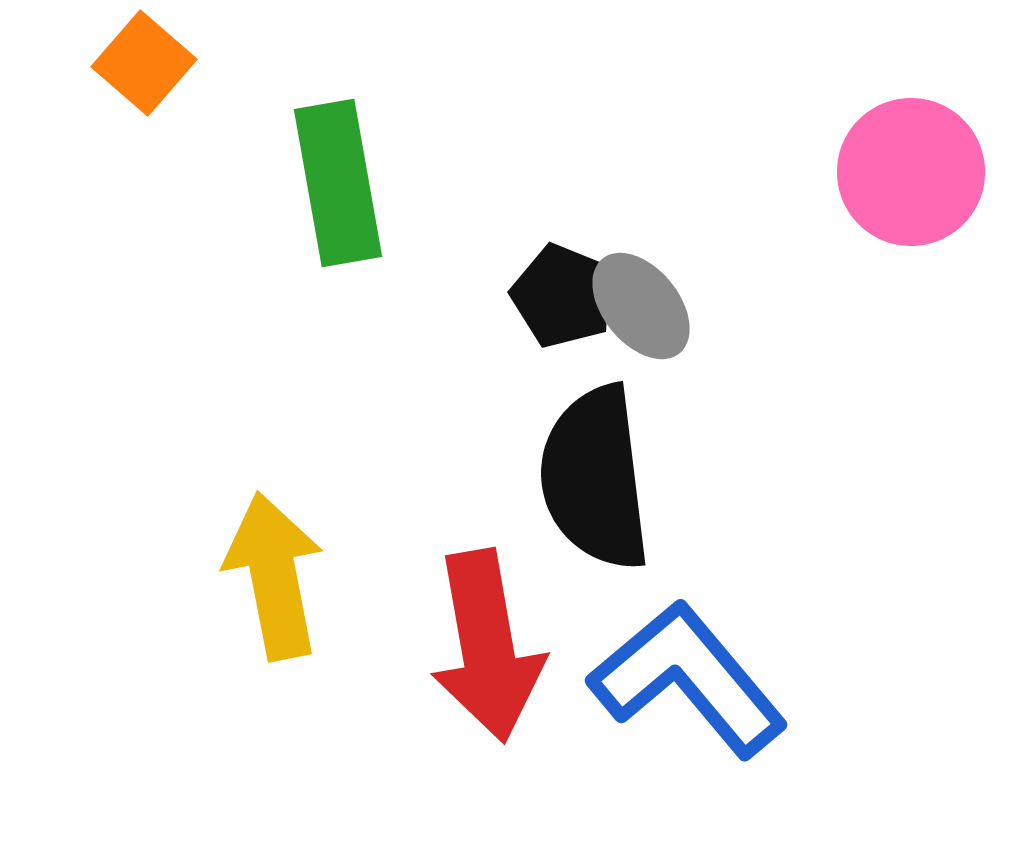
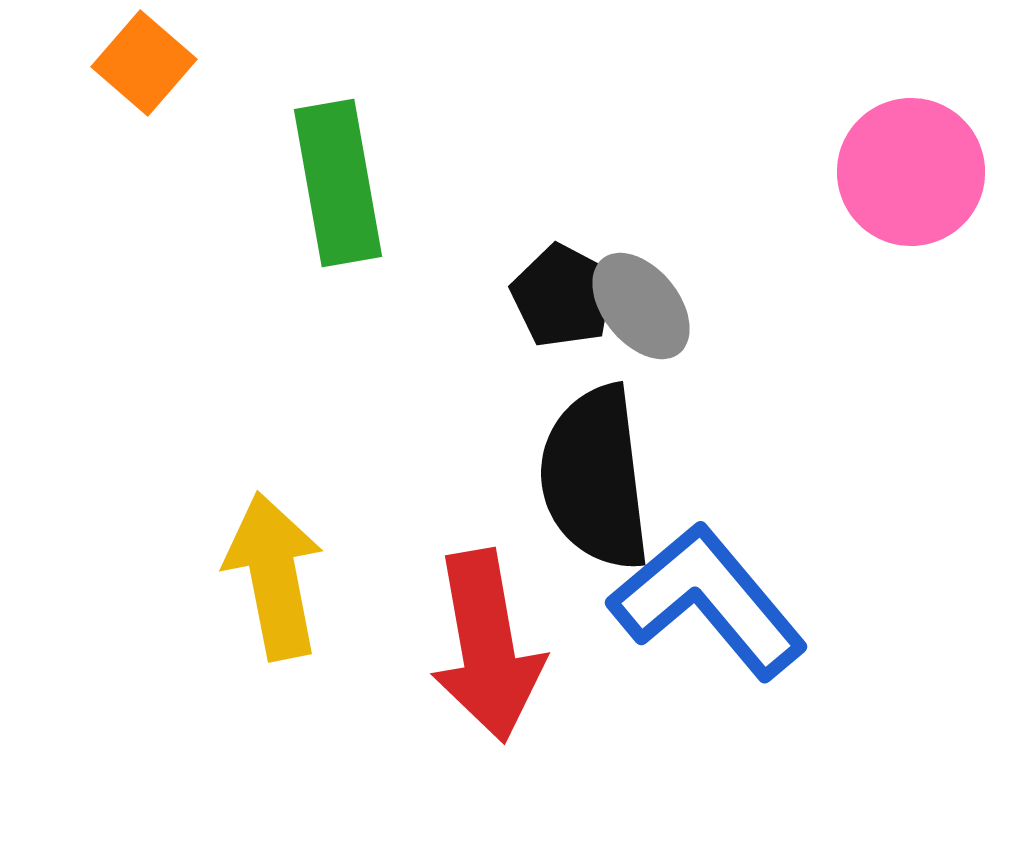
black pentagon: rotated 6 degrees clockwise
blue L-shape: moved 20 px right, 78 px up
